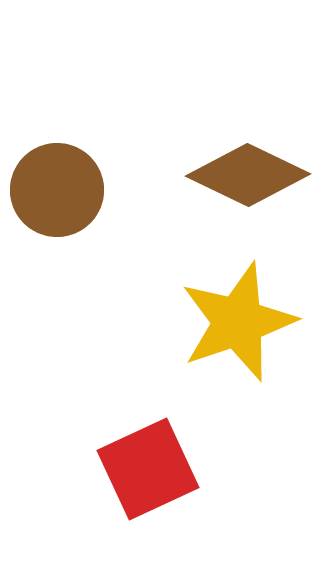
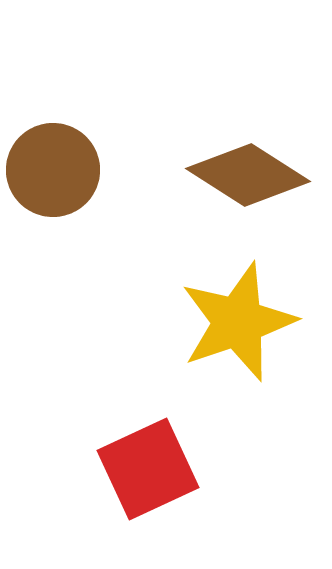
brown diamond: rotated 7 degrees clockwise
brown circle: moved 4 px left, 20 px up
